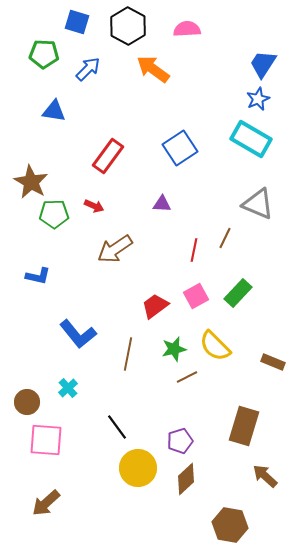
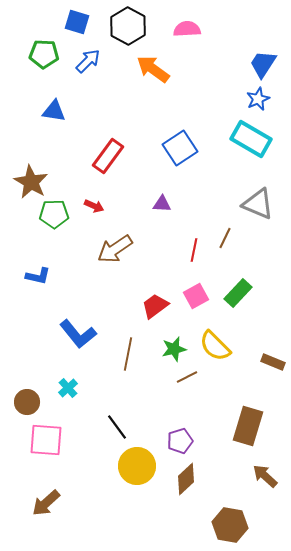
blue arrow at (88, 69): moved 8 px up
brown rectangle at (244, 426): moved 4 px right
yellow circle at (138, 468): moved 1 px left, 2 px up
